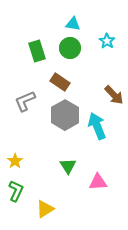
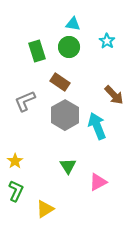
green circle: moved 1 px left, 1 px up
pink triangle: rotated 24 degrees counterclockwise
